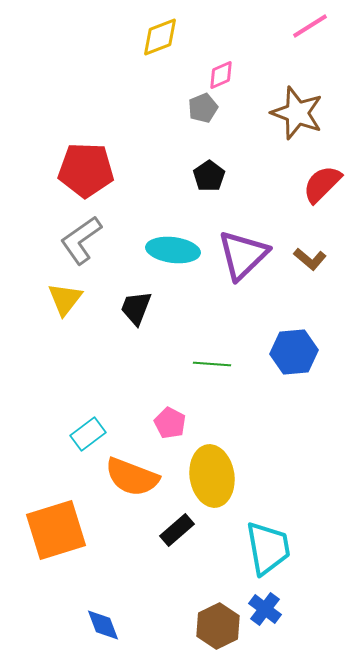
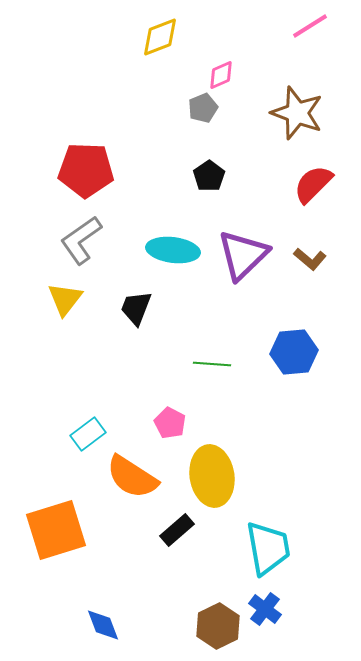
red semicircle: moved 9 px left
orange semicircle: rotated 12 degrees clockwise
